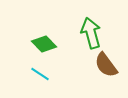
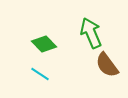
green arrow: rotated 8 degrees counterclockwise
brown semicircle: moved 1 px right
